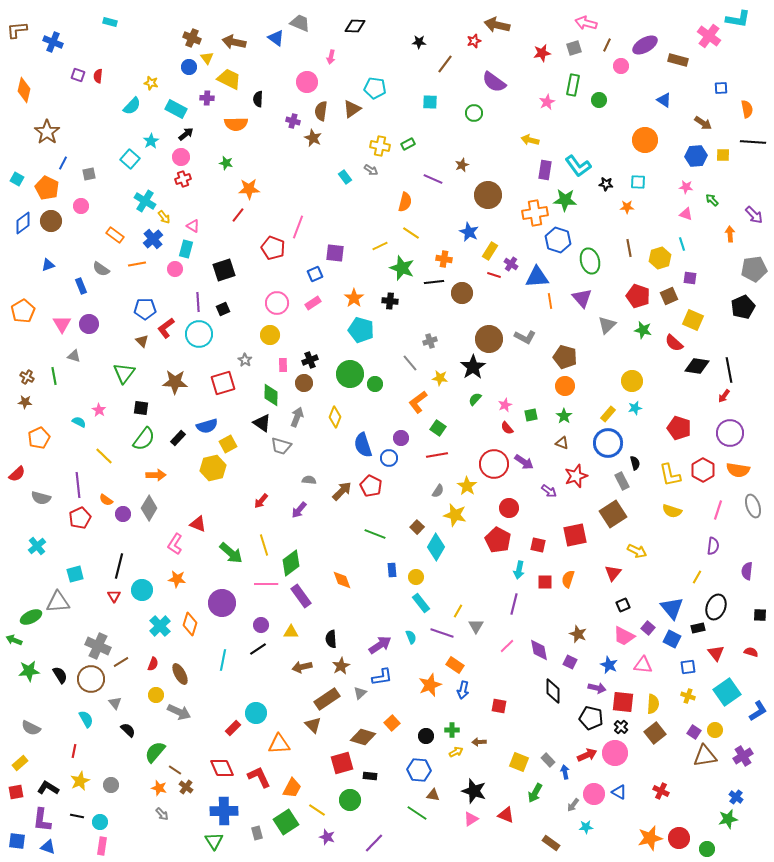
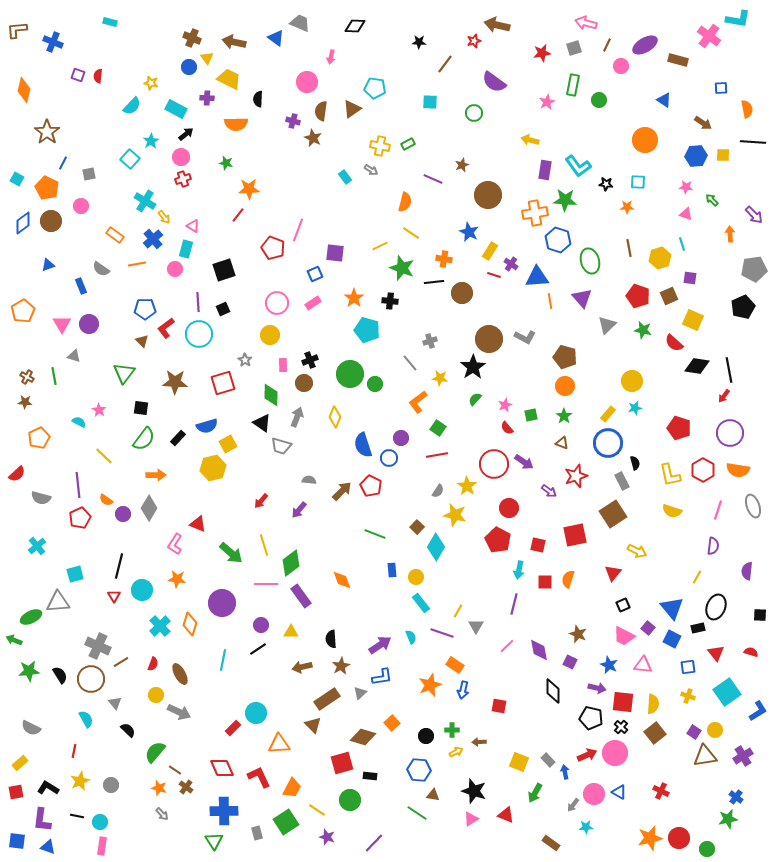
pink line at (298, 227): moved 3 px down
cyan pentagon at (361, 330): moved 6 px right
